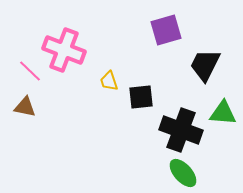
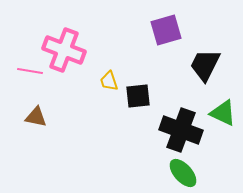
pink line: rotated 35 degrees counterclockwise
black square: moved 3 px left, 1 px up
brown triangle: moved 11 px right, 10 px down
green triangle: rotated 20 degrees clockwise
